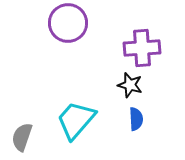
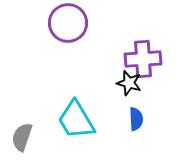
purple cross: moved 1 px right, 11 px down
black star: moved 1 px left, 2 px up
cyan trapezoid: rotated 72 degrees counterclockwise
